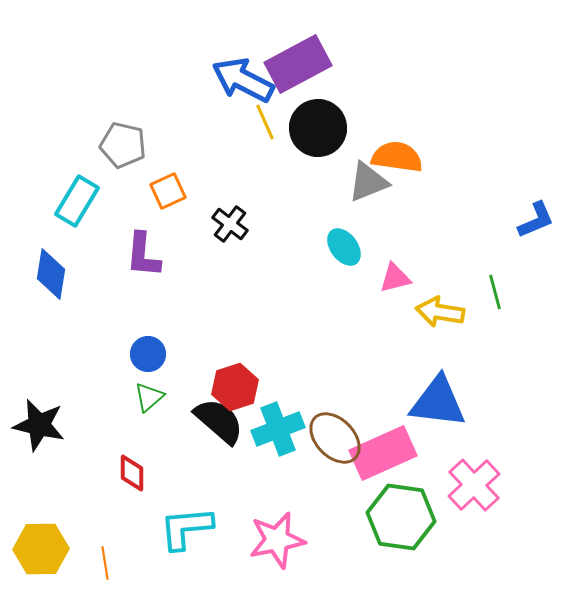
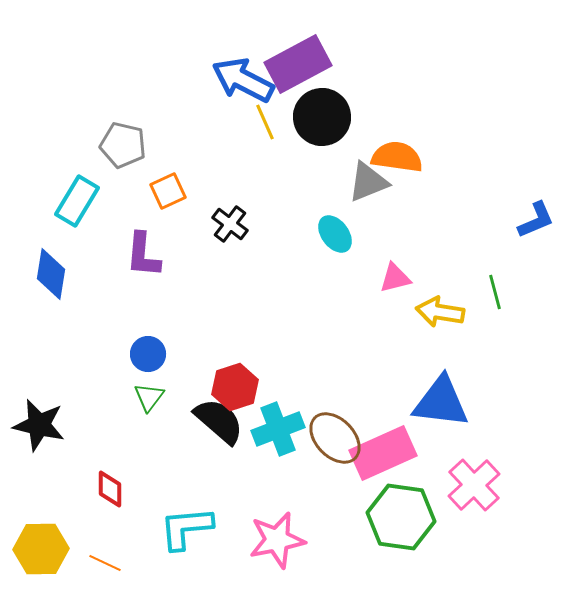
black circle: moved 4 px right, 11 px up
cyan ellipse: moved 9 px left, 13 px up
green triangle: rotated 12 degrees counterclockwise
blue triangle: moved 3 px right
red diamond: moved 22 px left, 16 px down
orange line: rotated 56 degrees counterclockwise
